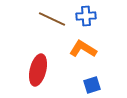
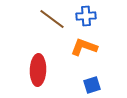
brown line: rotated 12 degrees clockwise
orange L-shape: moved 1 px right, 2 px up; rotated 12 degrees counterclockwise
red ellipse: rotated 12 degrees counterclockwise
